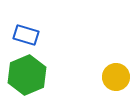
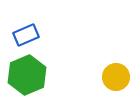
blue rectangle: rotated 40 degrees counterclockwise
